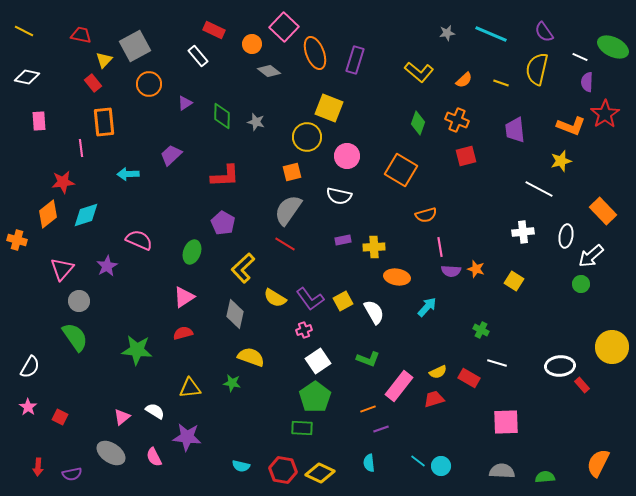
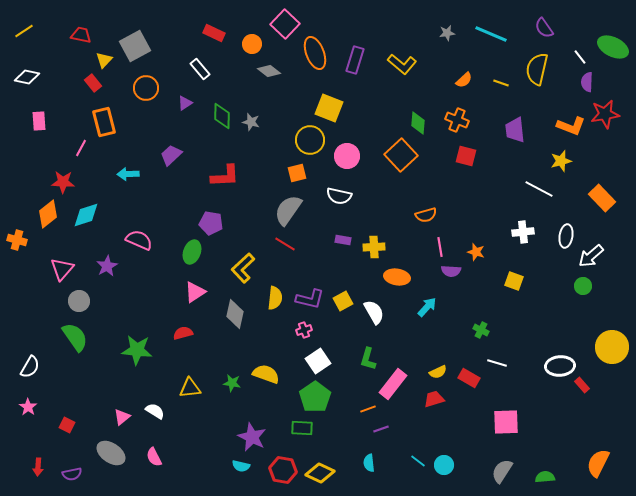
pink square at (284, 27): moved 1 px right, 3 px up
red rectangle at (214, 30): moved 3 px down
yellow line at (24, 31): rotated 60 degrees counterclockwise
purple semicircle at (544, 32): moved 4 px up
white rectangle at (198, 56): moved 2 px right, 13 px down
white line at (580, 57): rotated 28 degrees clockwise
yellow L-shape at (419, 72): moved 17 px left, 8 px up
orange circle at (149, 84): moved 3 px left, 4 px down
red star at (605, 114): rotated 24 degrees clockwise
orange rectangle at (104, 122): rotated 8 degrees counterclockwise
gray star at (256, 122): moved 5 px left
green diamond at (418, 123): rotated 15 degrees counterclockwise
yellow circle at (307, 137): moved 3 px right, 3 px down
pink line at (81, 148): rotated 36 degrees clockwise
red square at (466, 156): rotated 30 degrees clockwise
orange square at (401, 170): moved 15 px up; rotated 16 degrees clockwise
orange square at (292, 172): moved 5 px right, 1 px down
red star at (63, 182): rotated 10 degrees clockwise
orange rectangle at (603, 211): moved 1 px left, 13 px up
purple pentagon at (223, 223): moved 12 px left; rotated 20 degrees counterclockwise
purple rectangle at (343, 240): rotated 21 degrees clockwise
orange star at (476, 269): moved 17 px up
yellow square at (514, 281): rotated 12 degrees counterclockwise
green circle at (581, 284): moved 2 px right, 2 px down
pink triangle at (184, 297): moved 11 px right, 5 px up
yellow semicircle at (275, 298): rotated 115 degrees counterclockwise
purple L-shape at (310, 299): rotated 40 degrees counterclockwise
yellow semicircle at (251, 357): moved 15 px right, 17 px down
green L-shape at (368, 359): rotated 85 degrees clockwise
pink rectangle at (399, 386): moved 6 px left, 2 px up
red square at (60, 417): moved 7 px right, 8 px down
purple star at (187, 437): moved 65 px right; rotated 20 degrees clockwise
cyan circle at (441, 466): moved 3 px right, 1 px up
gray semicircle at (502, 471): rotated 60 degrees counterclockwise
